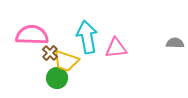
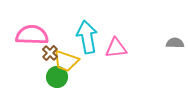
green circle: moved 1 px up
